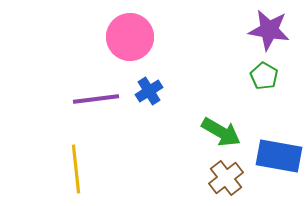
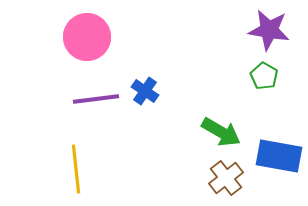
pink circle: moved 43 px left
blue cross: moved 4 px left; rotated 24 degrees counterclockwise
